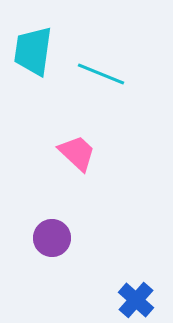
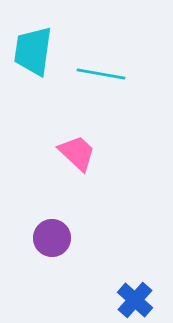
cyan line: rotated 12 degrees counterclockwise
blue cross: moved 1 px left
